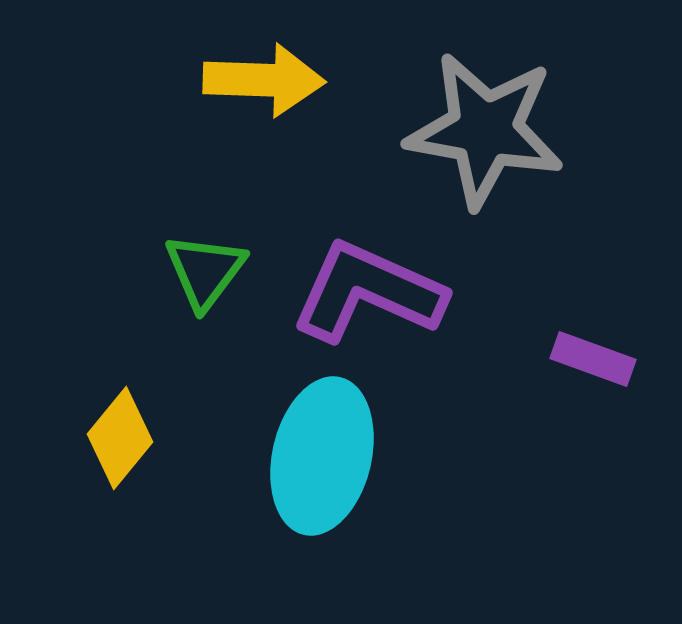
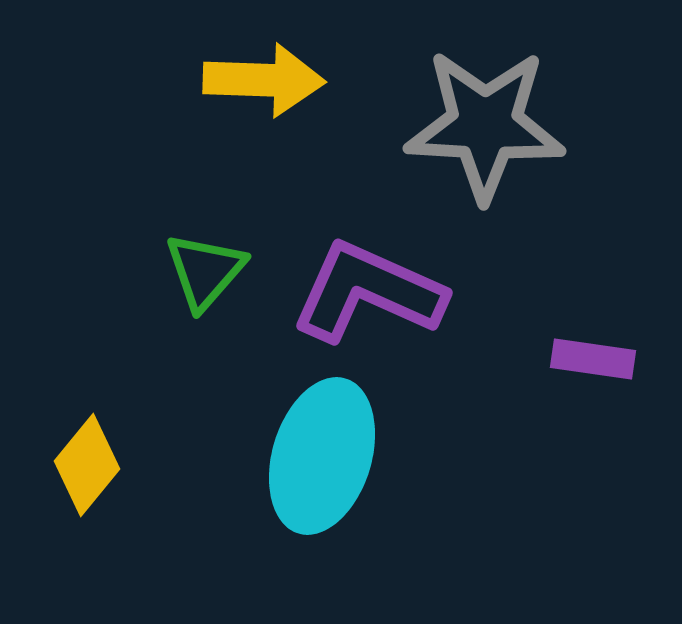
gray star: moved 5 px up; rotated 7 degrees counterclockwise
green triangle: rotated 4 degrees clockwise
purple rectangle: rotated 12 degrees counterclockwise
yellow diamond: moved 33 px left, 27 px down
cyan ellipse: rotated 4 degrees clockwise
